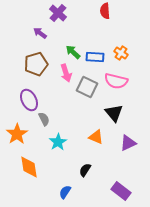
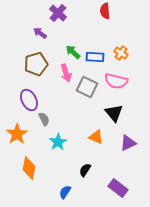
orange diamond: moved 1 px down; rotated 20 degrees clockwise
purple rectangle: moved 3 px left, 3 px up
